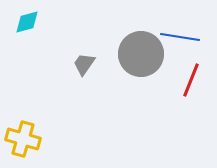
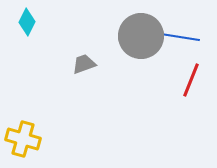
cyan diamond: rotated 48 degrees counterclockwise
gray circle: moved 18 px up
gray trapezoid: rotated 35 degrees clockwise
